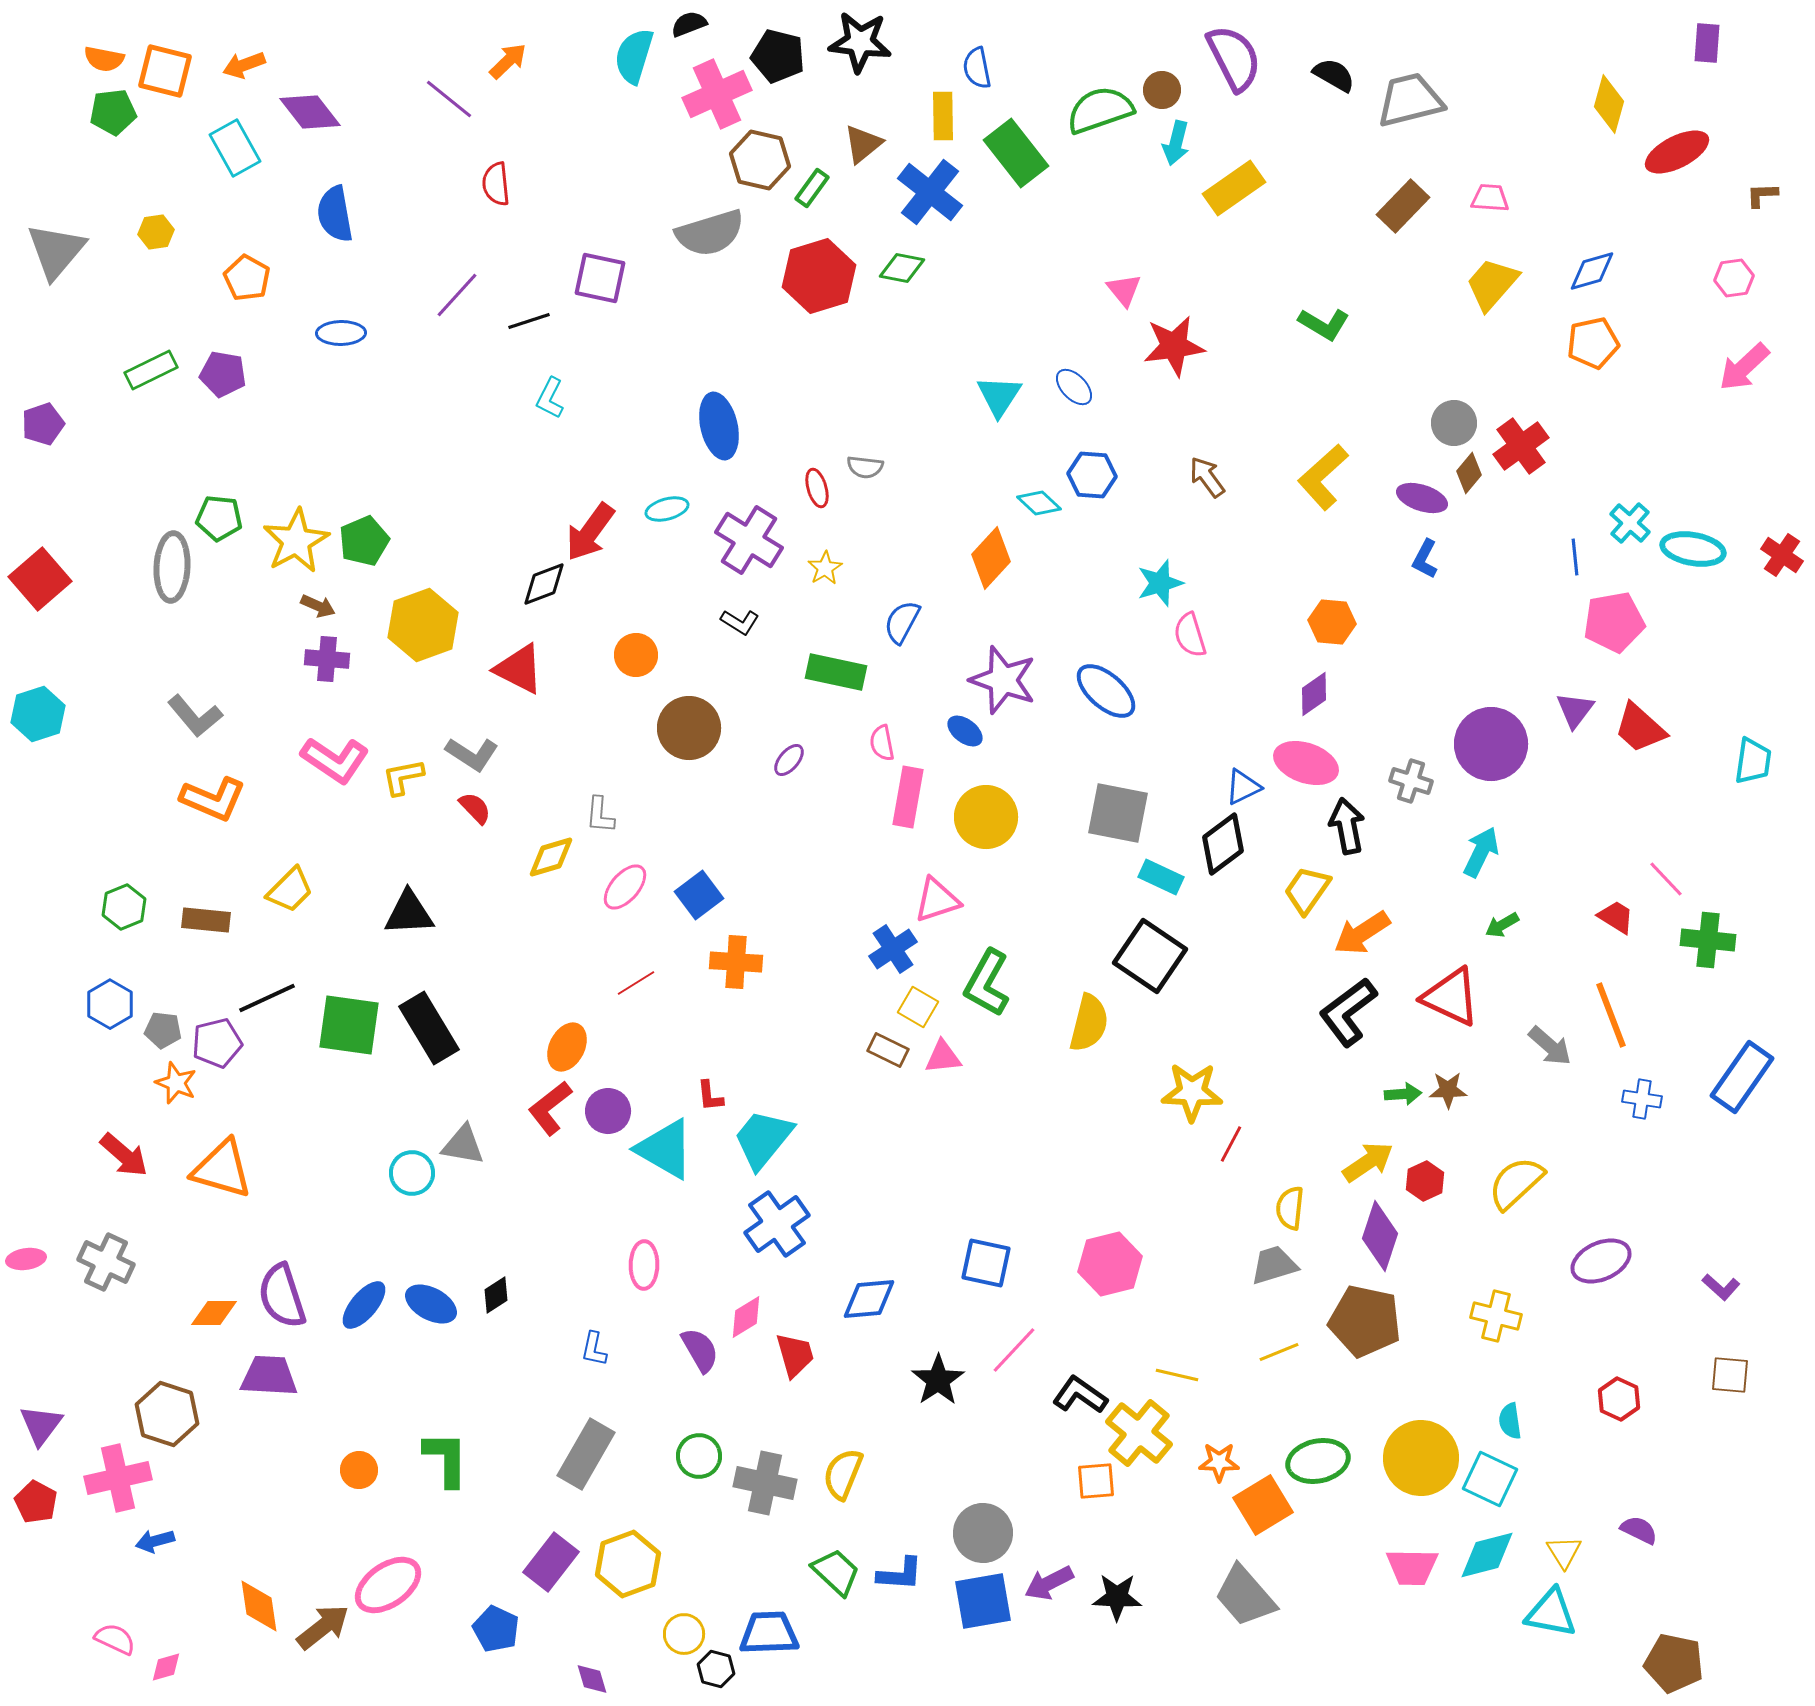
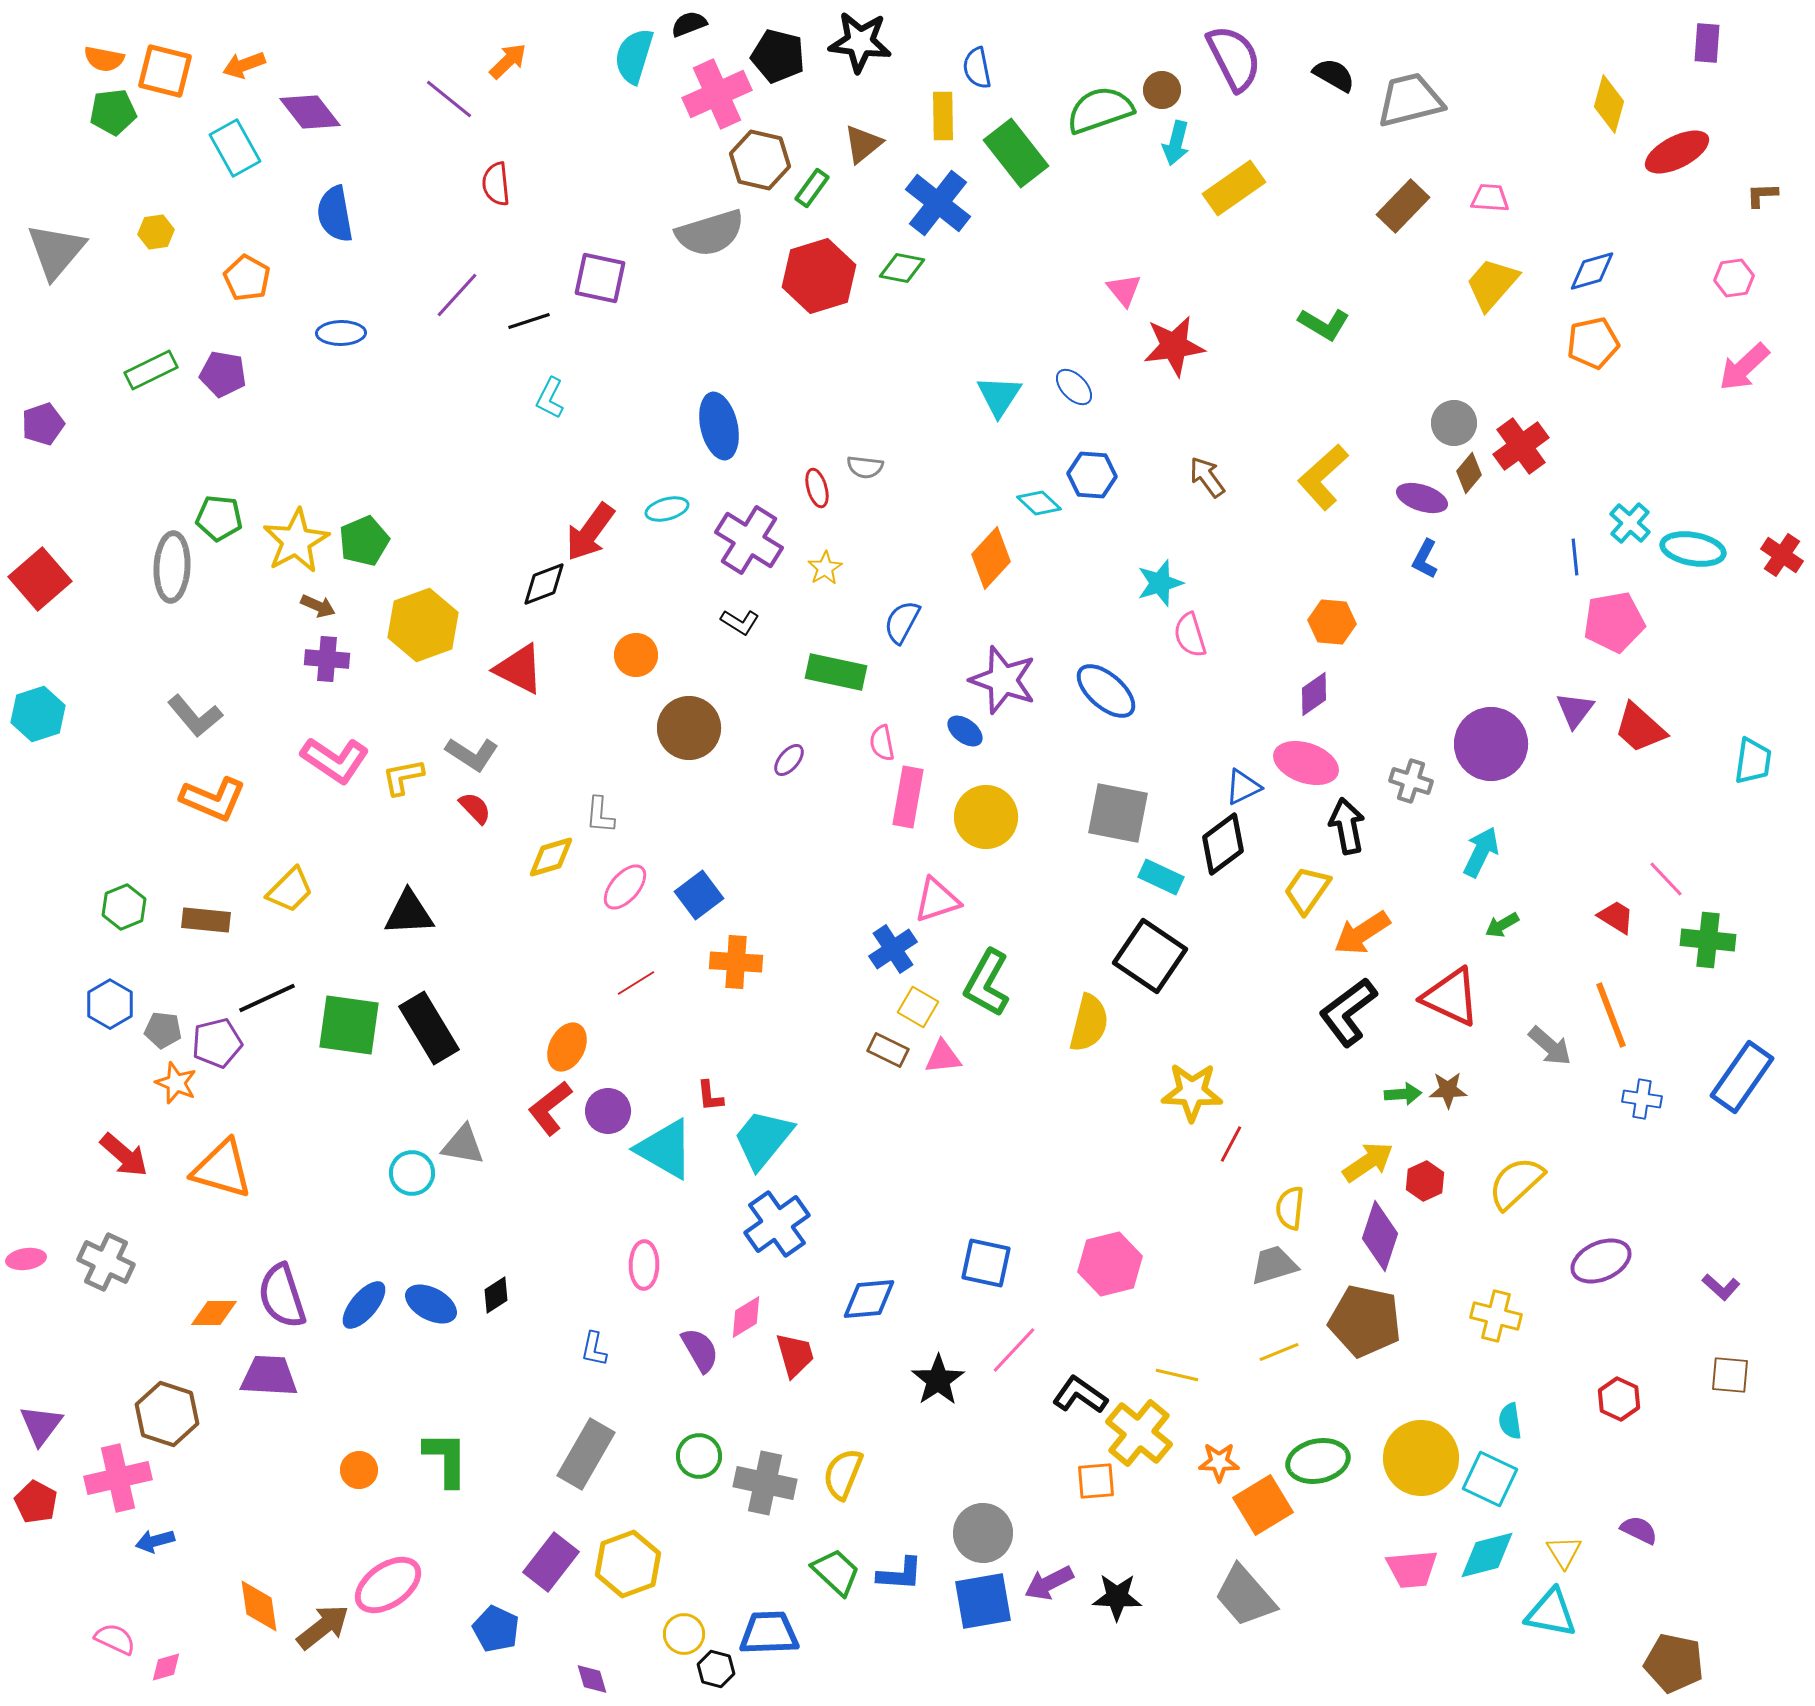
blue cross at (930, 192): moved 8 px right, 11 px down
pink trapezoid at (1412, 1567): moved 2 px down; rotated 6 degrees counterclockwise
